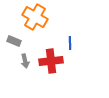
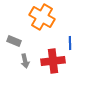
orange cross: moved 7 px right
red cross: moved 2 px right
